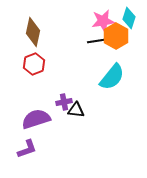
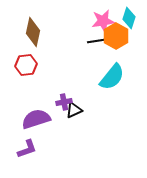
red hexagon: moved 8 px left, 1 px down; rotated 15 degrees clockwise
black triangle: moved 2 px left; rotated 30 degrees counterclockwise
